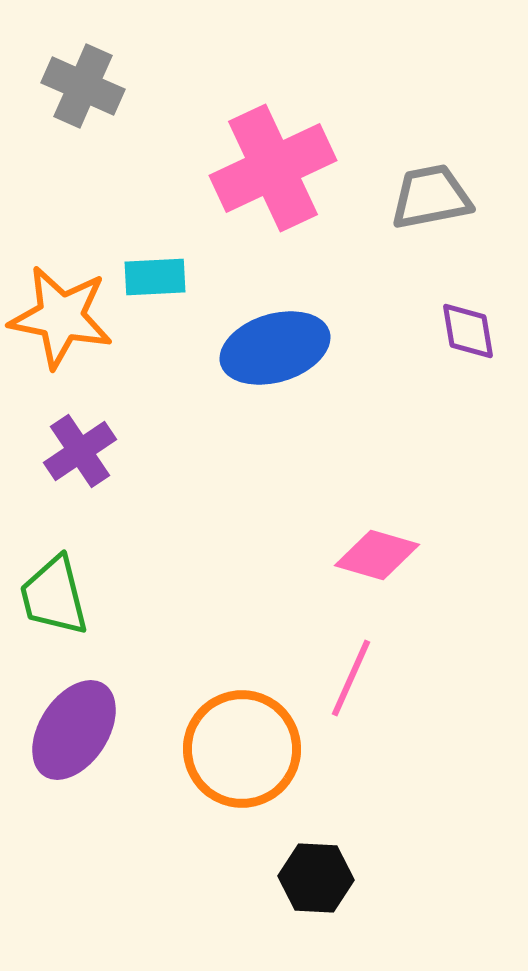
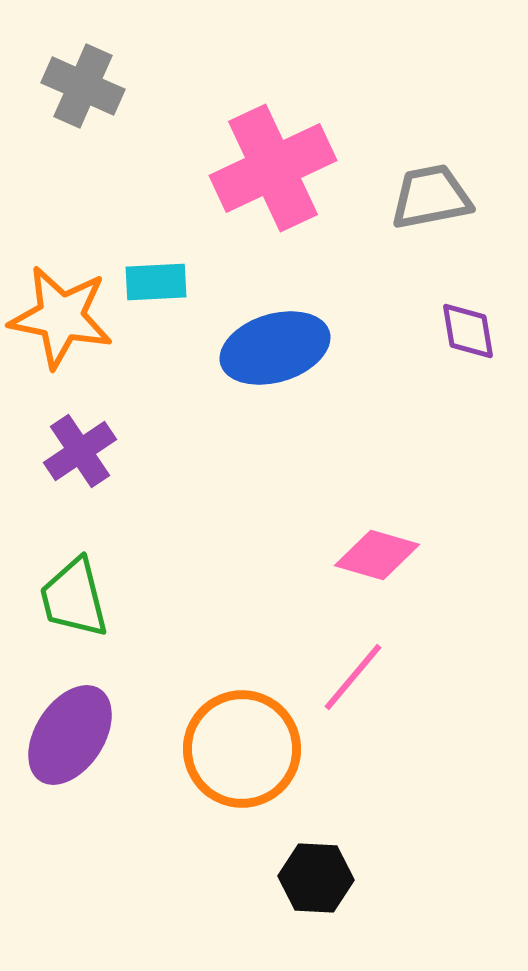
cyan rectangle: moved 1 px right, 5 px down
green trapezoid: moved 20 px right, 2 px down
pink line: moved 2 px right, 1 px up; rotated 16 degrees clockwise
purple ellipse: moved 4 px left, 5 px down
